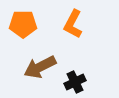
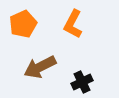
orange pentagon: rotated 24 degrees counterclockwise
black cross: moved 7 px right
